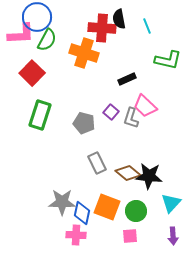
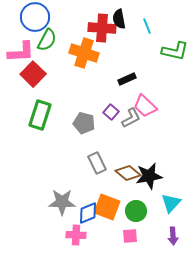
blue circle: moved 2 px left
pink L-shape: moved 18 px down
green L-shape: moved 7 px right, 9 px up
red square: moved 1 px right, 1 px down
gray L-shape: rotated 135 degrees counterclockwise
black star: rotated 16 degrees counterclockwise
blue diamond: moved 6 px right; rotated 55 degrees clockwise
